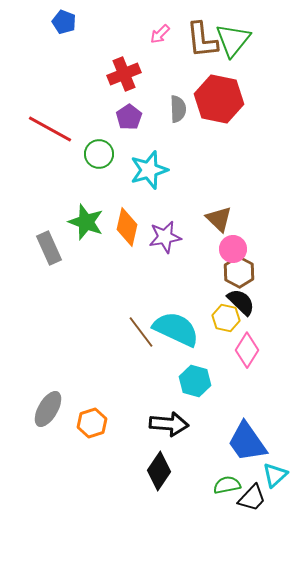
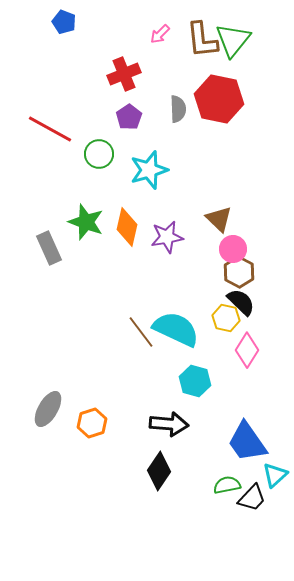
purple star: moved 2 px right
